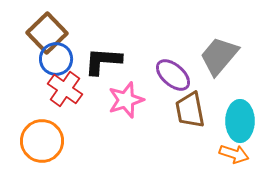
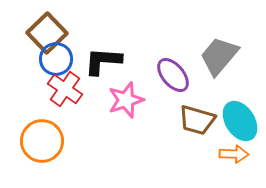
purple ellipse: rotated 9 degrees clockwise
brown trapezoid: moved 7 px right, 10 px down; rotated 63 degrees counterclockwise
cyan ellipse: rotated 33 degrees counterclockwise
orange arrow: rotated 16 degrees counterclockwise
